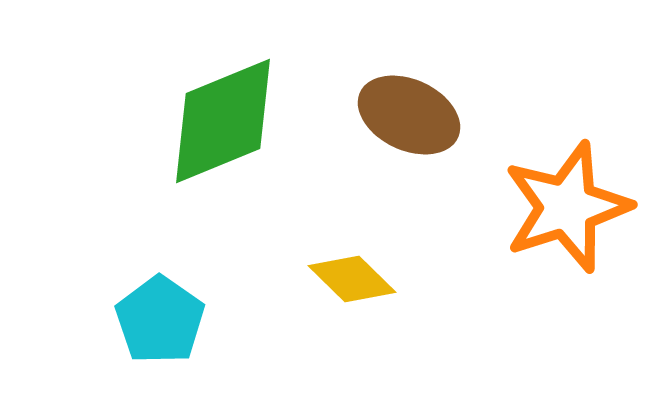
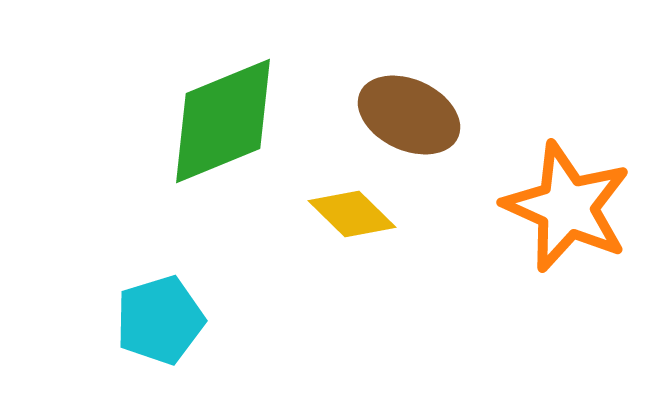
orange star: rotated 30 degrees counterclockwise
yellow diamond: moved 65 px up
cyan pentagon: rotated 20 degrees clockwise
